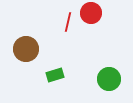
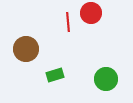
red line: rotated 18 degrees counterclockwise
green circle: moved 3 px left
